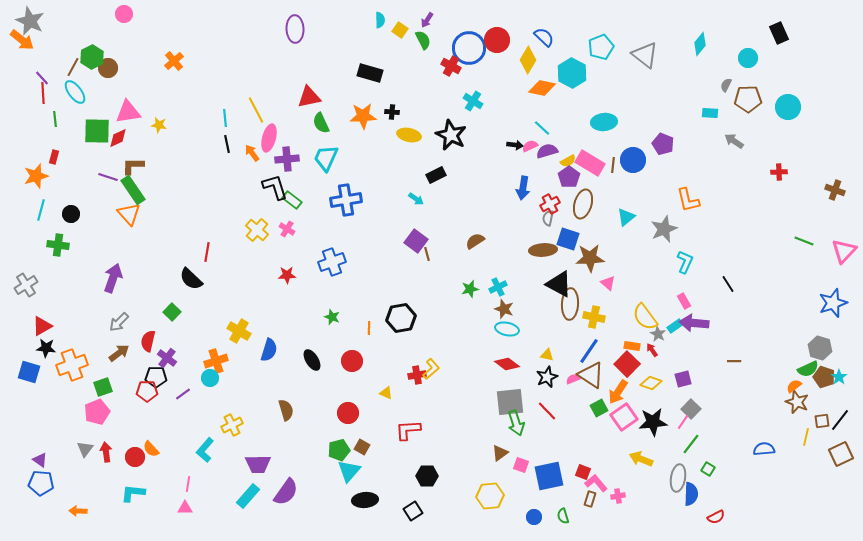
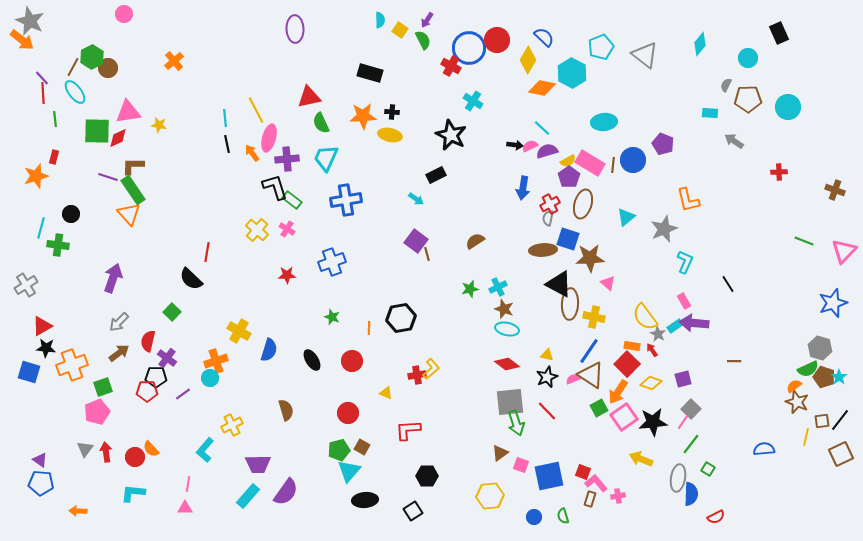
yellow ellipse at (409, 135): moved 19 px left
cyan line at (41, 210): moved 18 px down
